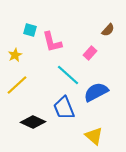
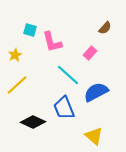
brown semicircle: moved 3 px left, 2 px up
